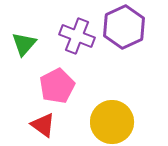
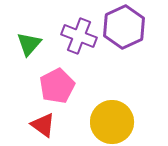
purple cross: moved 2 px right
green triangle: moved 5 px right
